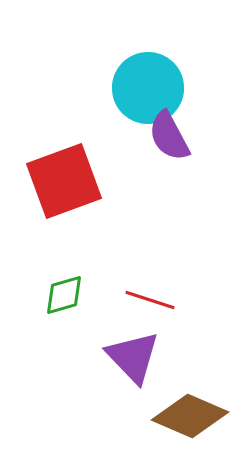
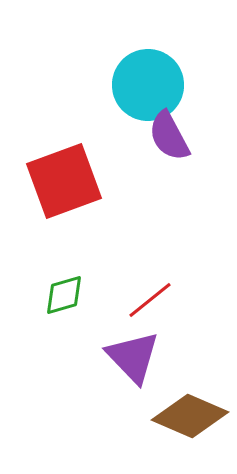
cyan circle: moved 3 px up
red line: rotated 57 degrees counterclockwise
